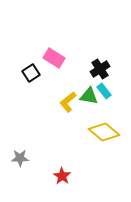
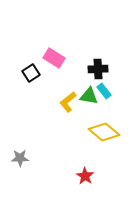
black cross: moved 2 px left; rotated 30 degrees clockwise
red star: moved 23 px right
